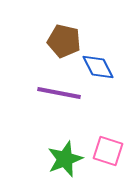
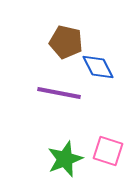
brown pentagon: moved 2 px right, 1 px down
